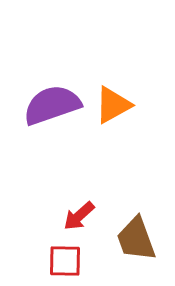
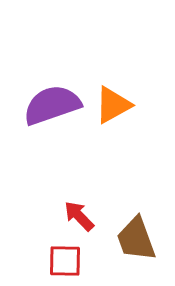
red arrow: rotated 88 degrees clockwise
